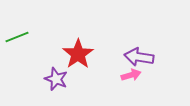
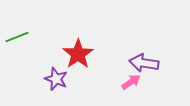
purple arrow: moved 5 px right, 6 px down
pink arrow: moved 7 px down; rotated 18 degrees counterclockwise
